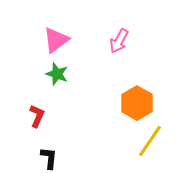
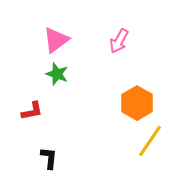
red L-shape: moved 5 px left, 5 px up; rotated 55 degrees clockwise
